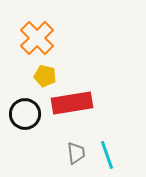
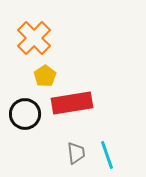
orange cross: moved 3 px left
yellow pentagon: rotated 25 degrees clockwise
